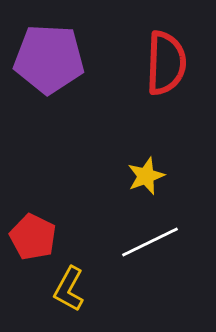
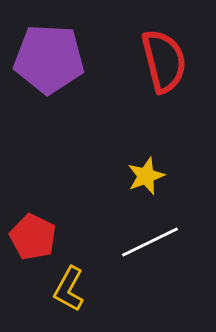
red semicircle: moved 2 px left, 2 px up; rotated 16 degrees counterclockwise
